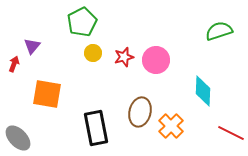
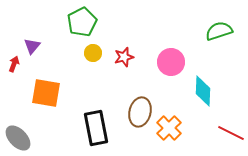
pink circle: moved 15 px right, 2 px down
orange square: moved 1 px left, 1 px up
orange cross: moved 2 px left, 2 px down
